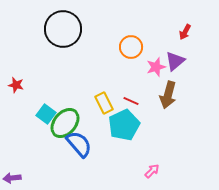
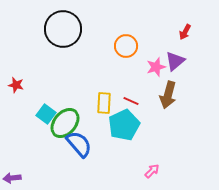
orange circle: moved 5 px left, 1 px up
yellow rectangle: rotated 30 degrees clockwise
